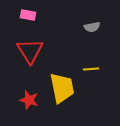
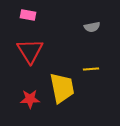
red star: moved 1 px right, 1 px up; rotated 18 degrees counterclockwise
